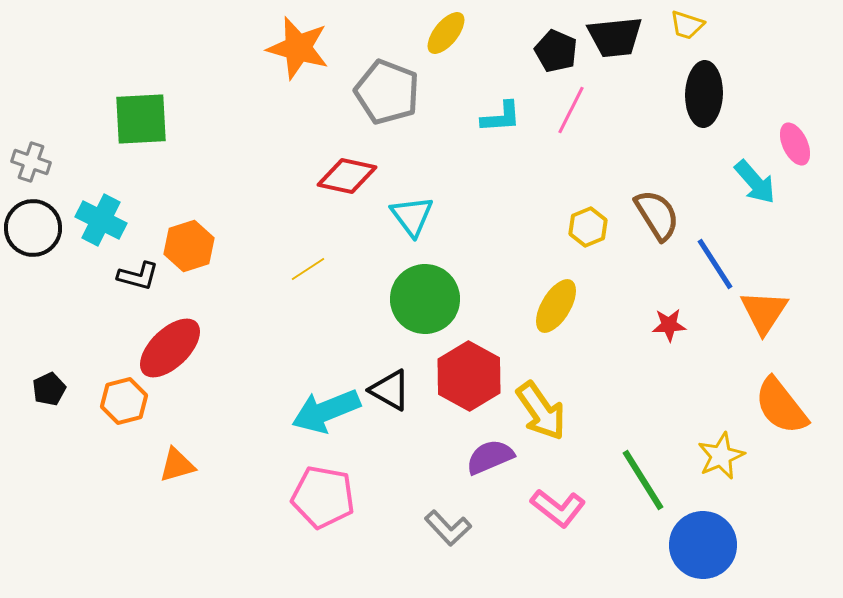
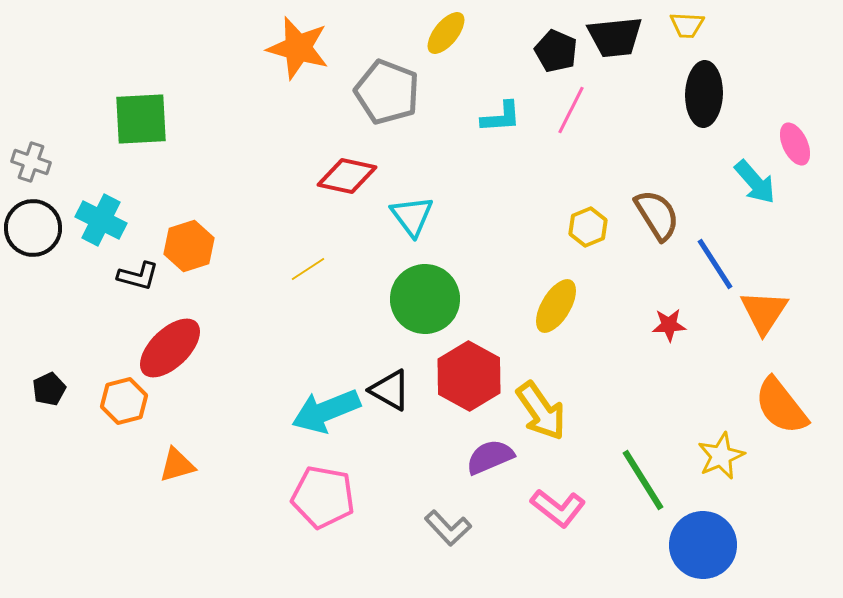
yellow trapezoid at (687, 25): rotated 15 degrees counterclockwise
